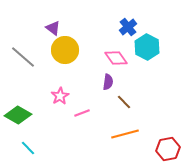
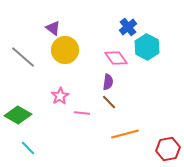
brown line: moved 15 px left
pink line: rotated 28 degrees clockwise
